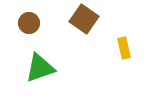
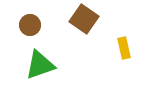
brown circle: moved 1 px right, 2 px down
green triangle: moved 3 px up
